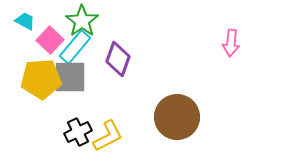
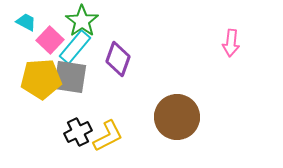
cyan trapezoid: moved 1 px right, 1 px down
gray square: rotated 9 degrees clockwise
